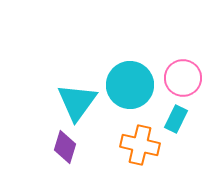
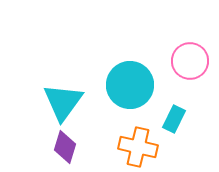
pink circle: moved 7 px right, 17 px up
cyan triangle: moved 14 px left
cyan rectangle: moved 2 px left
orange cross: moved 2 px left, 2 px down
